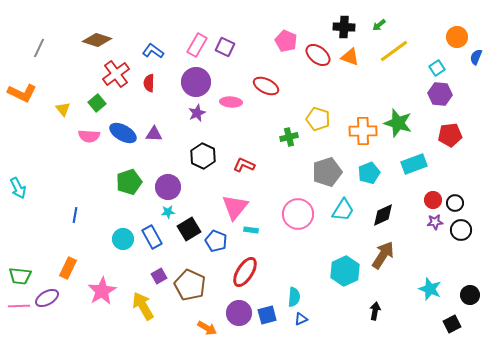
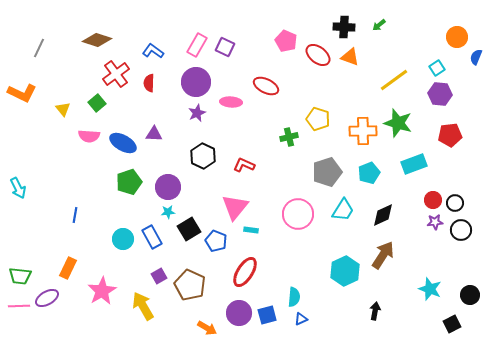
yellow line at (394, 51): moved 29 px down
blue ellipse at (123, 133): moved 10 px down
